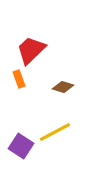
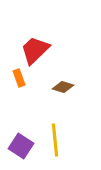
red trapezoid: moved 4 px right
orange rectangle: moved 1 px up
yellow line: moved 8 px down; rotated 68 degrees counterclockwise
